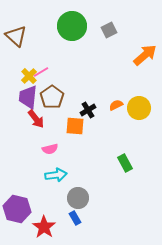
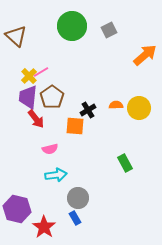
orange semicircle: rotated 24 degrees clockwise
